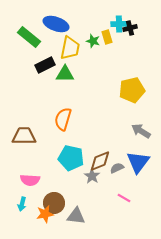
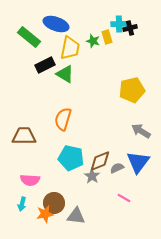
green triangle: rotated 30 degrees clockwise
